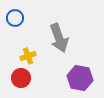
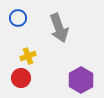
blue circle: moved 3 px right
gray arrow: moved 10 px up
purple hexagon: moved 1 px right, 2 px down; rotated 20 degrees clockwise
